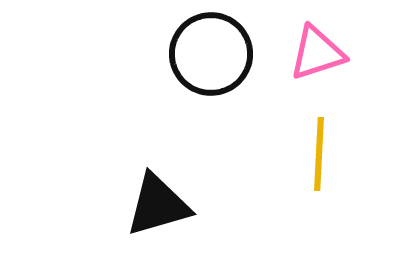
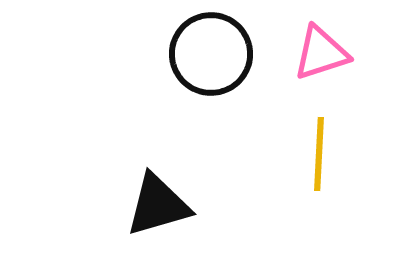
pink triangle: moved 4 px right
